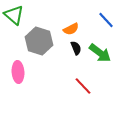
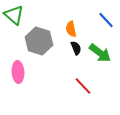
orange semicircle: rotated 105 degrees clockwise
